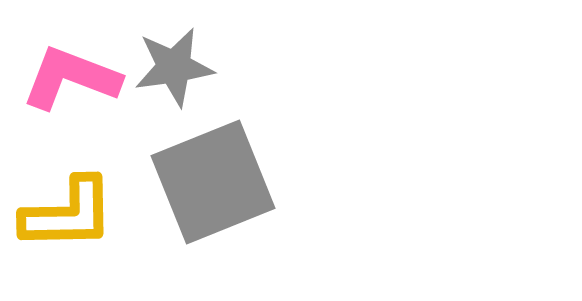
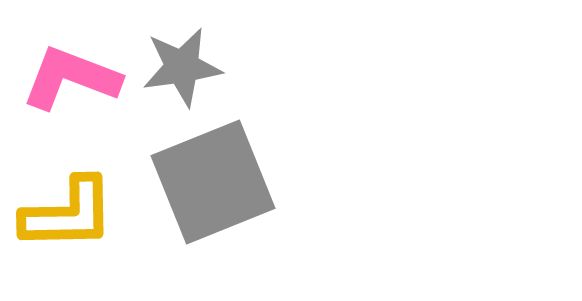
gray star: moved 8 px right
